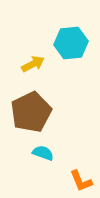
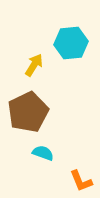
yellow arrow: moved 1 px right, 1 px down; rotated 30 degrees counterclockwise
brown pentagon: moved 3 px left
